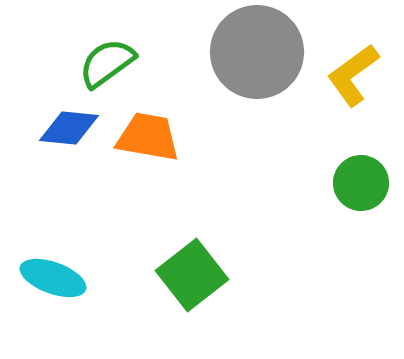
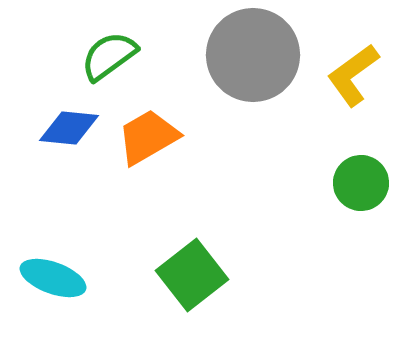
gray circle: moved 4 px left, 3 px down
green semicircle: moved 2 px right, 7 px up
orange trapezoid: rotated 40 degrees counterclockwise
